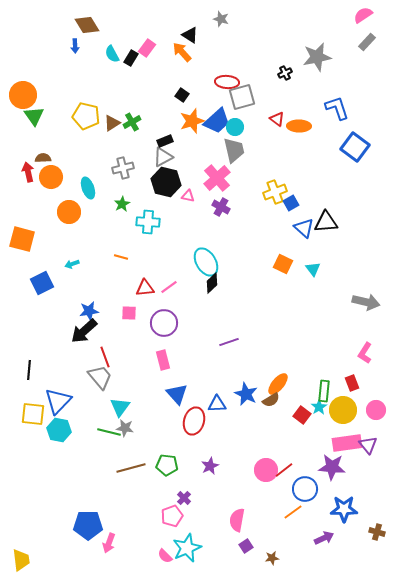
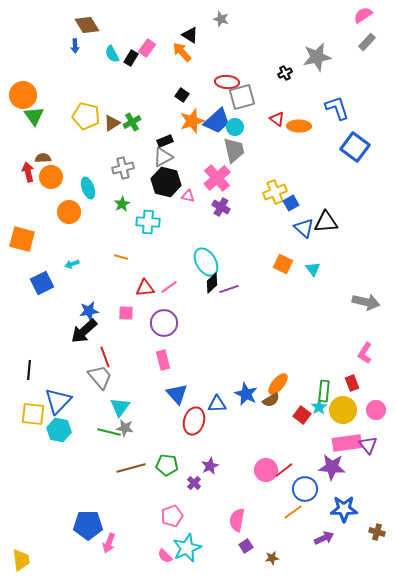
pink square at (129, 313): moved 3 px left
purple line at (229, 342): moved 53 px up
purple cross at (184, 498): moved 10 px right, 15 px up
